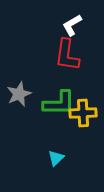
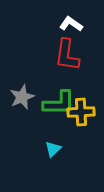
white L-shape: moved 1 px left, 1 px up; rotated 65 degrees clockwise
gray star: moved 3 px right, 3 px down
yellow cross: moved 2 px left, 1 px up
cyan triangle: moved 3 px left, 9 px up
